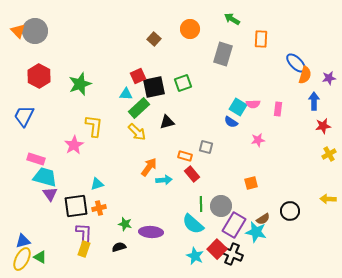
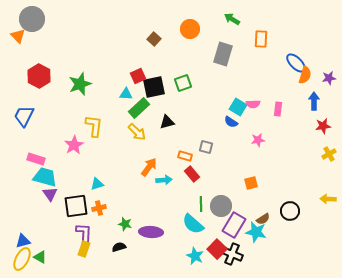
orange triangle at (18, 31): moved 5 px down
gray circle at (35, 31): moved 3 px left, 12 px up
